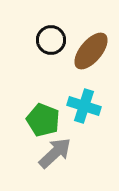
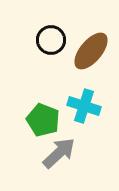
gray arrow: moved 4 px right
